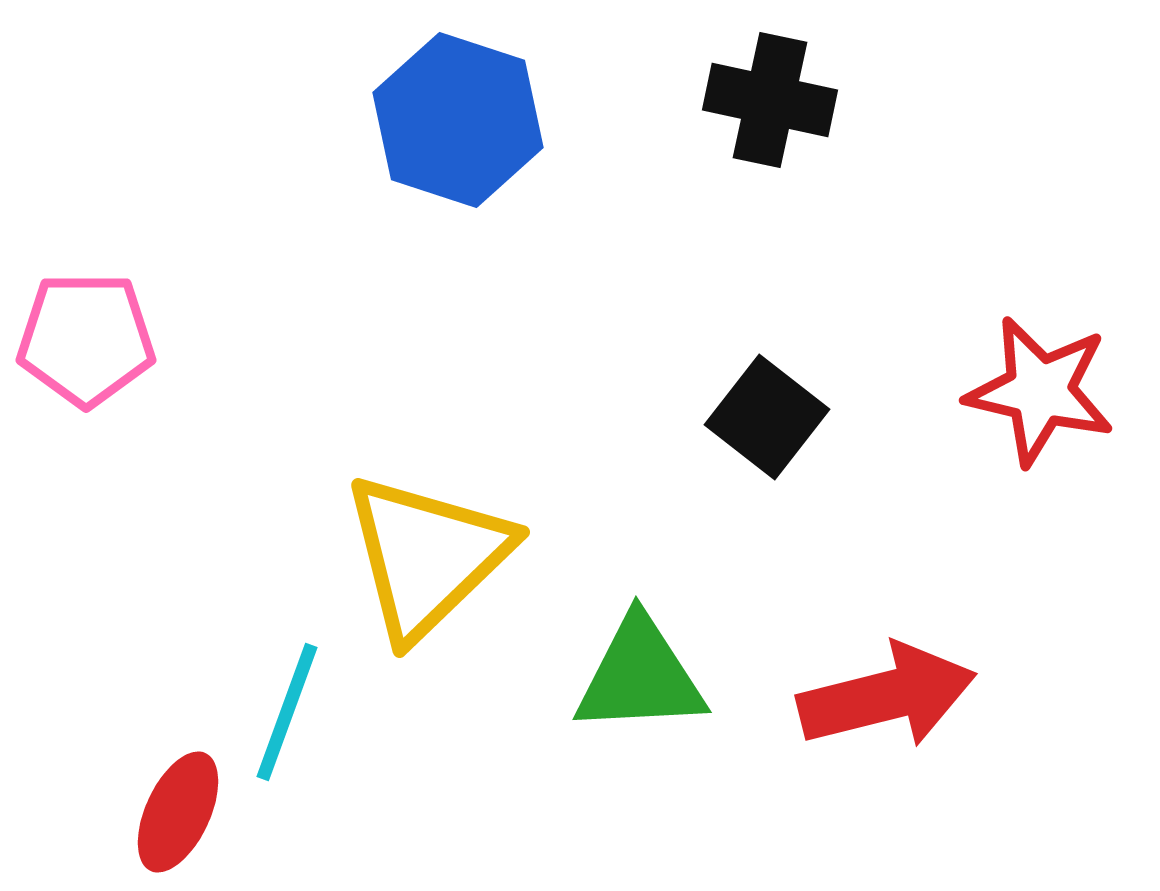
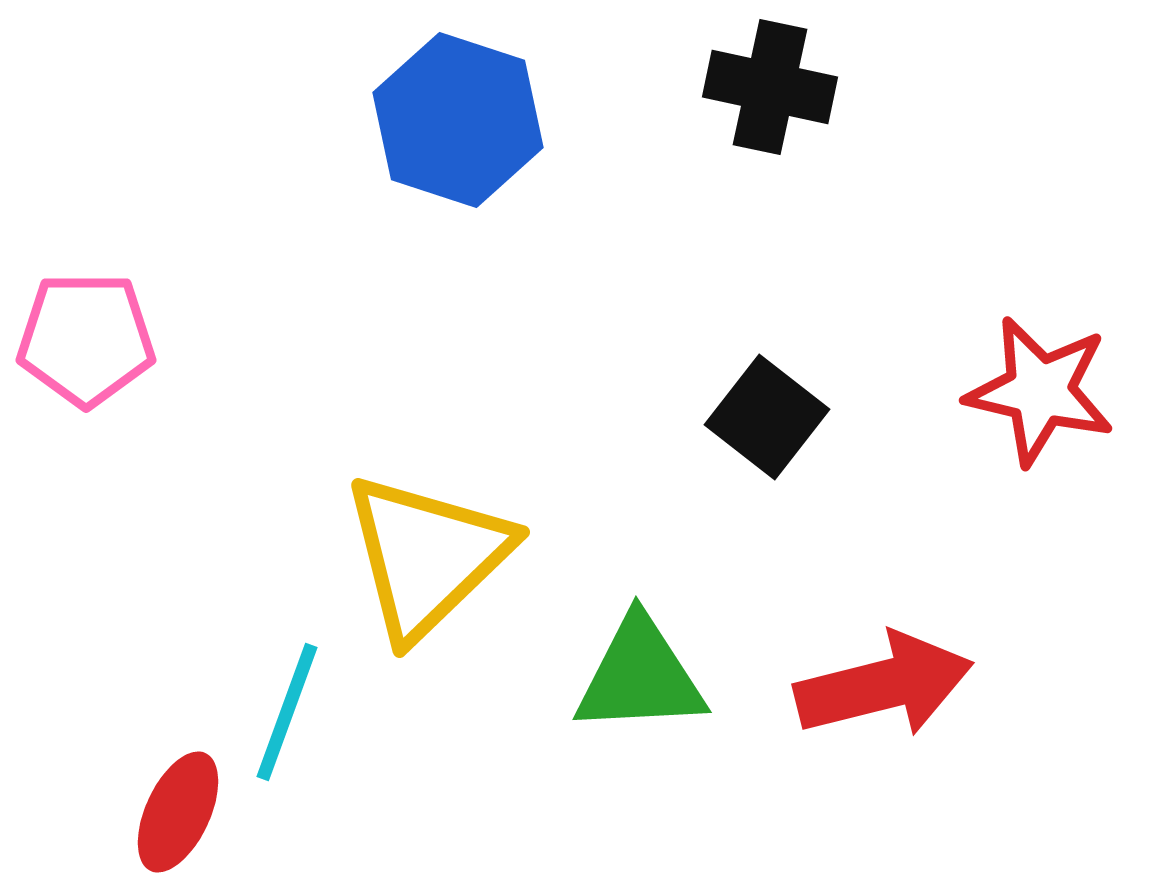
black cross: moved 13 px up
red arrow: moved 3 px left, 11 px up
